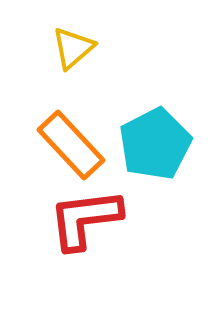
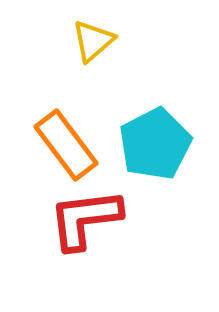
yellow triangle: moved 20 px right, 7 px up
orange rectangle: moved 5 px left; rotated 6 degrees clockwise
